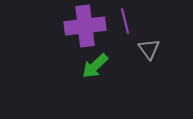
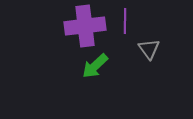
purple line: rotated 15 degrees clockwise
